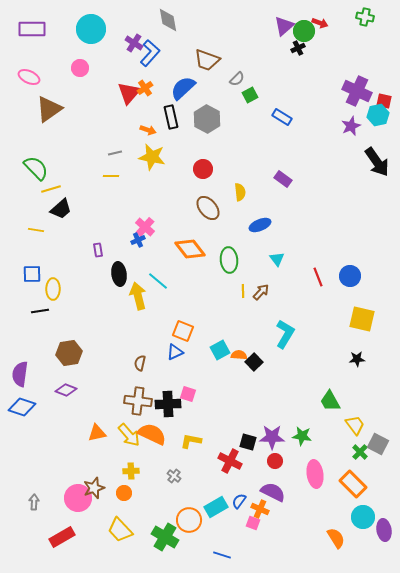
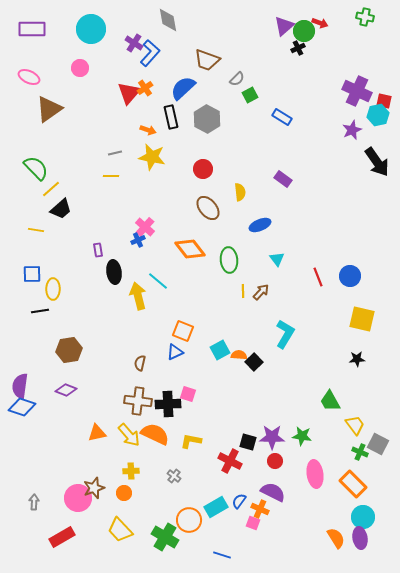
purple star at (351, 126): moved 1 px right, 4 px down
yellow line at (51, 189): rotated 24 degrees counterclockwise
black ellipse at (119, 274): moved 5 px left, 2 px up
brown hexagon at (69, 353): moved 3 px up
purple semicircle at (20, 374): moved 12 px down
orange semicircle at (152, 434): moved 3 px right
green cross at (360, 452): rotated 21 degrees counterclockwise
purple ellipse at (384, 530): moved 24 px left, 8 px down
